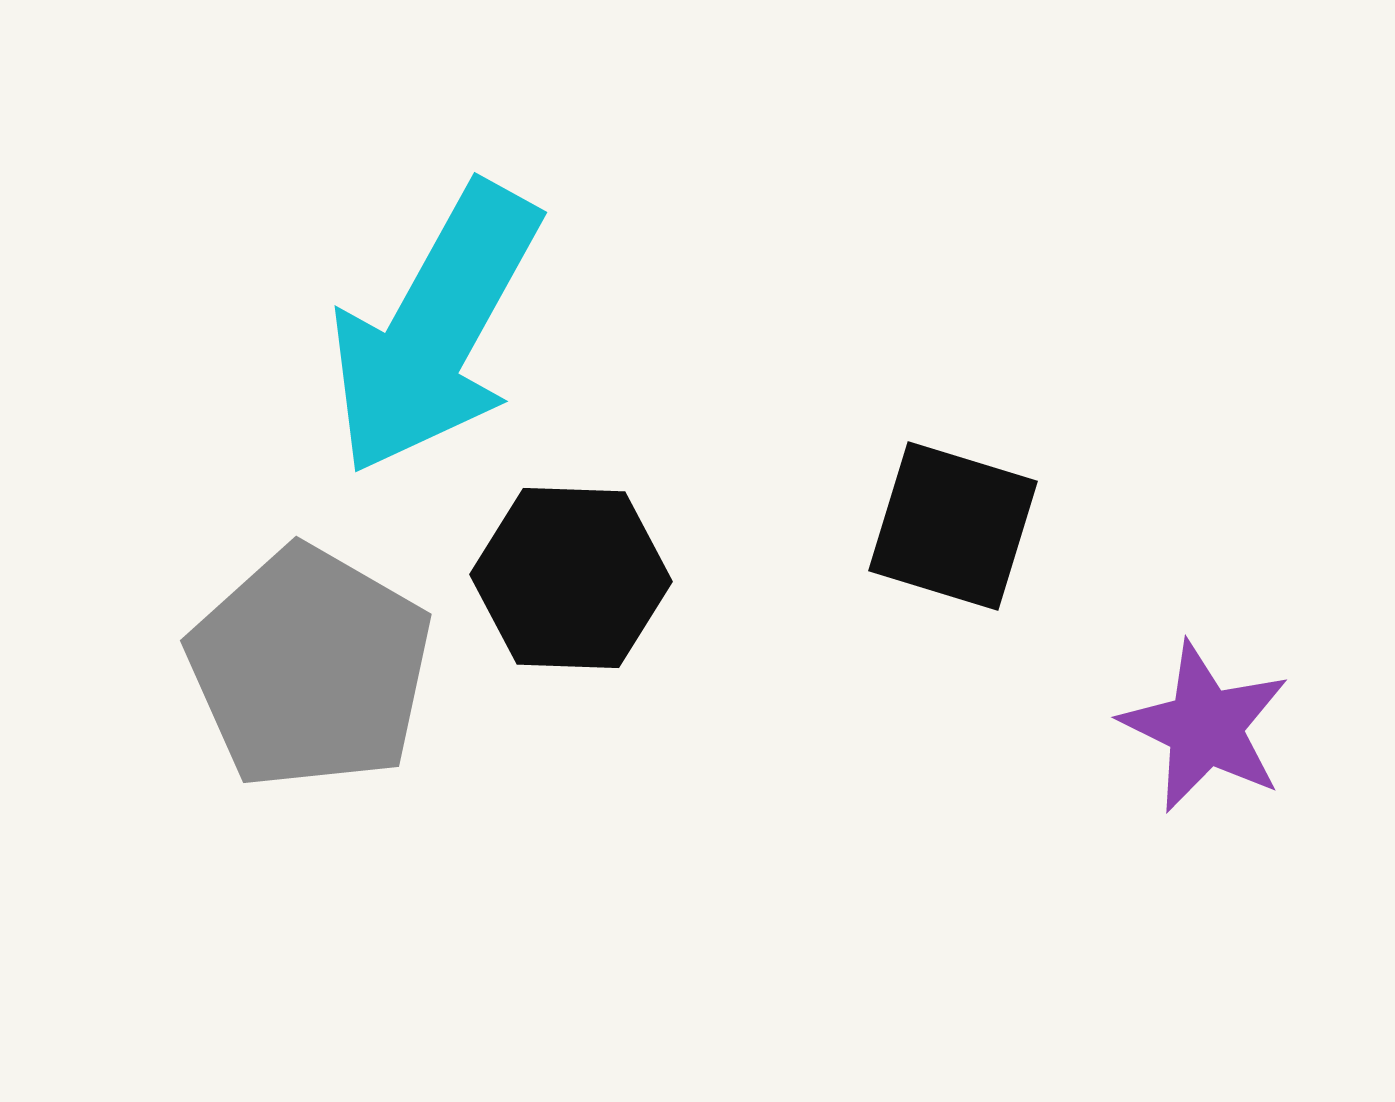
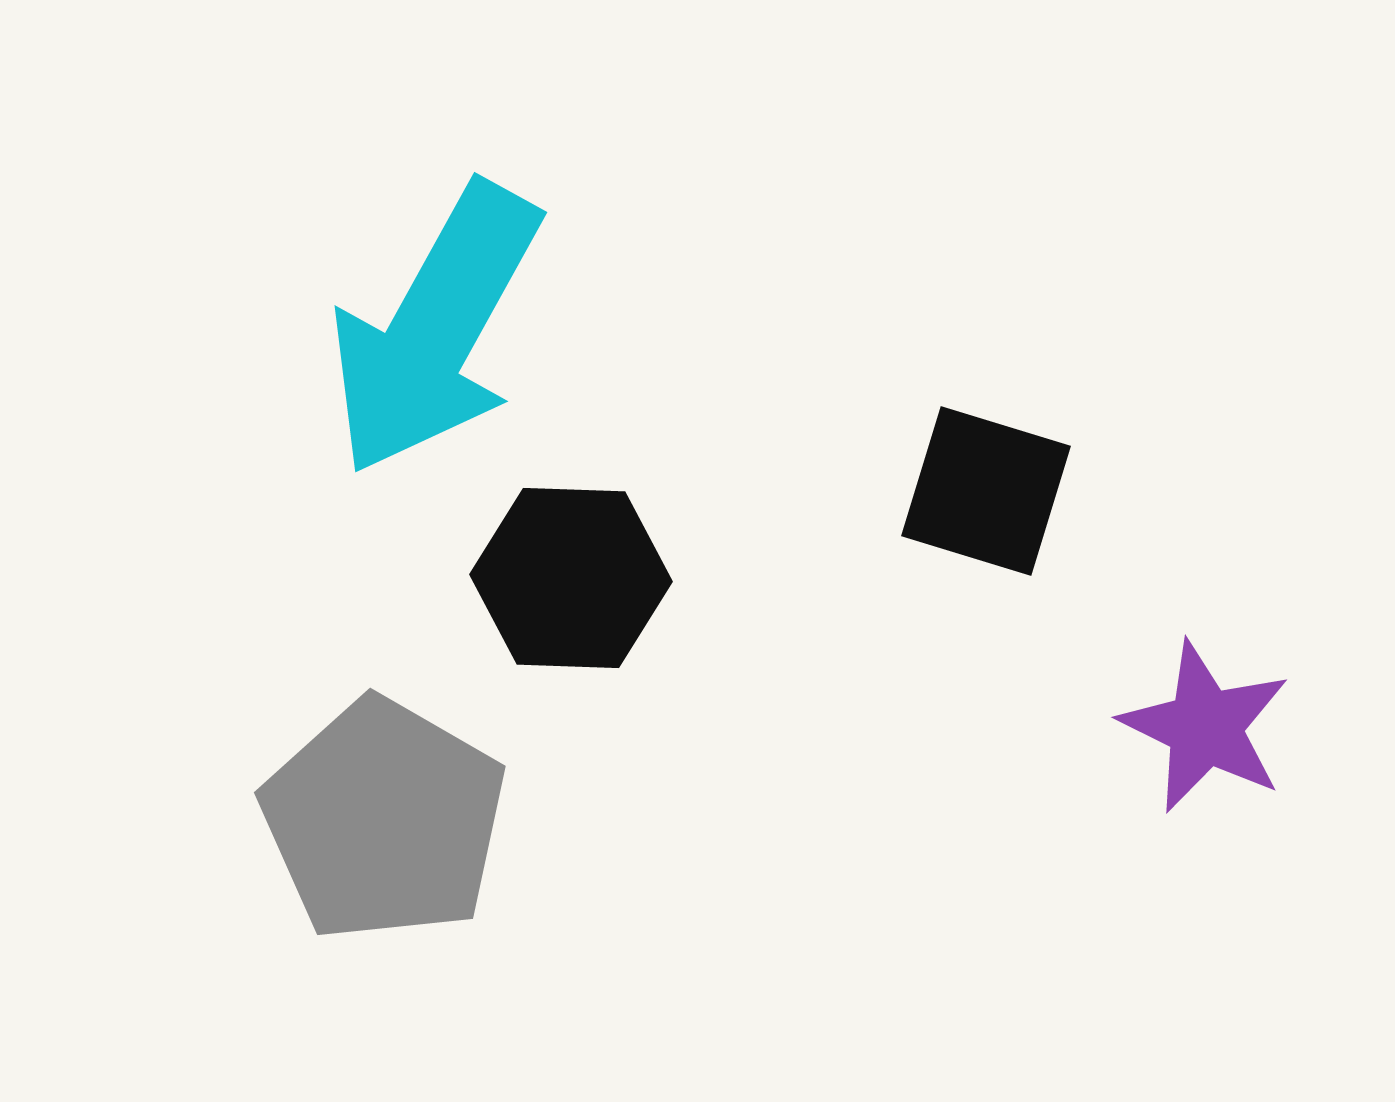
black square: moved 33 px right, 35 px up
gray pentagon: moved 74 px right, 152 px down
